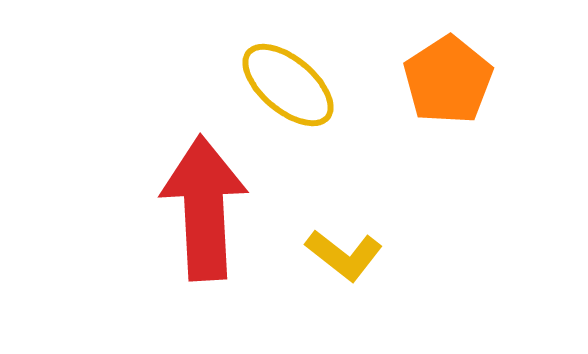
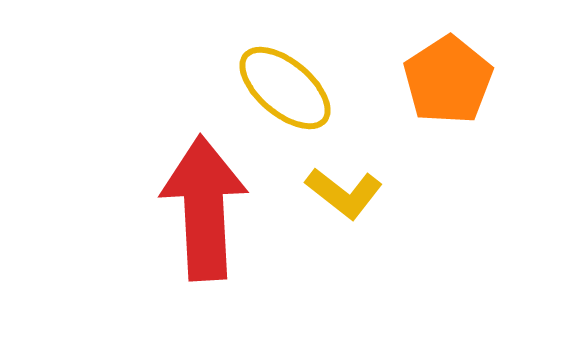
yellow ellipse: moved 3 px left, 3 px down
yellow L-shape: moved 62 px up
